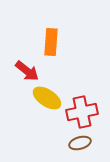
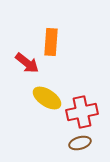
red arrow: moved 8 px up
